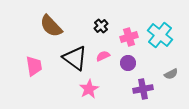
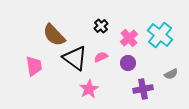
brown semicircle: moved 3 px right, 9 px down
pink cross: moved 1 px down; rotated 24 degrees counterclockwise
pink semicircle: moved 2 px left, 1 px down
